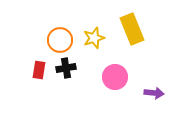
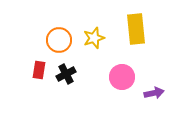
yellow rectangle: moved 4 px right; rotated 16 degrees clockwise
orange circle: moved 1 px left
black cross: moved 6 px down; rotated 18 degrees counterclockwise
pink circle: moved 7 px right
purple arrow: rotated 18 degrees counterclockwise
